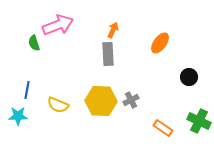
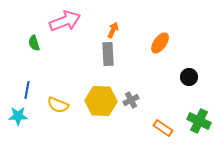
pink arrow: moved 7 px right, 4 px up
